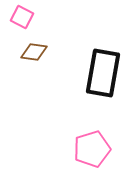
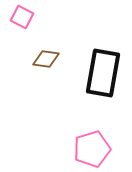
brown diamond: moved 12 px right, 7 px down
